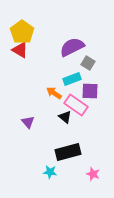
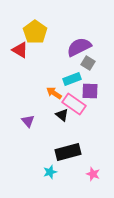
yellow pentagon: moved 13 px right
purple semicircle: moved 7 px right
pink rectangle: moved 2 px left, 1 px up
black triangle: moved 3 px left, 2 px up
purple triangle: moved 1 px up
cyan star: rotated 24 degrees counterclockwise
